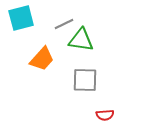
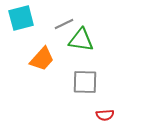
gray square: moved 2 px down
